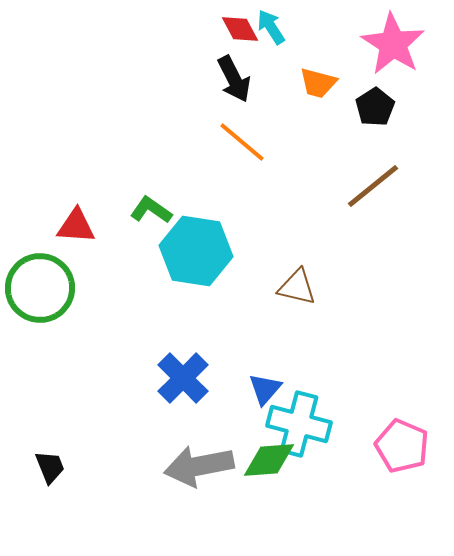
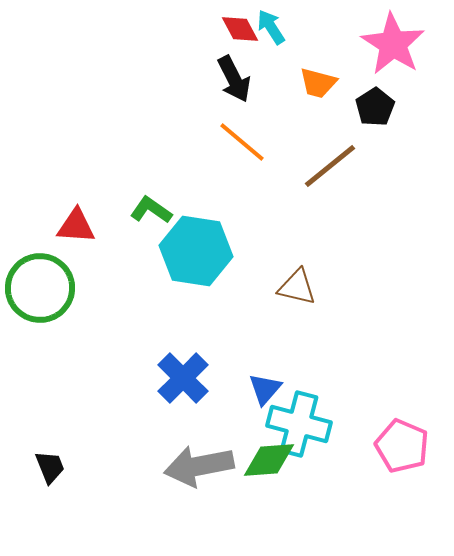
brown line: moved 43 px left, 20 px up
